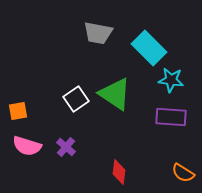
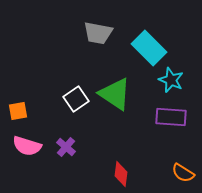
cyan star: rotated 15 degrees clockwise
red diamond: moved 2 px right, 2 px down
